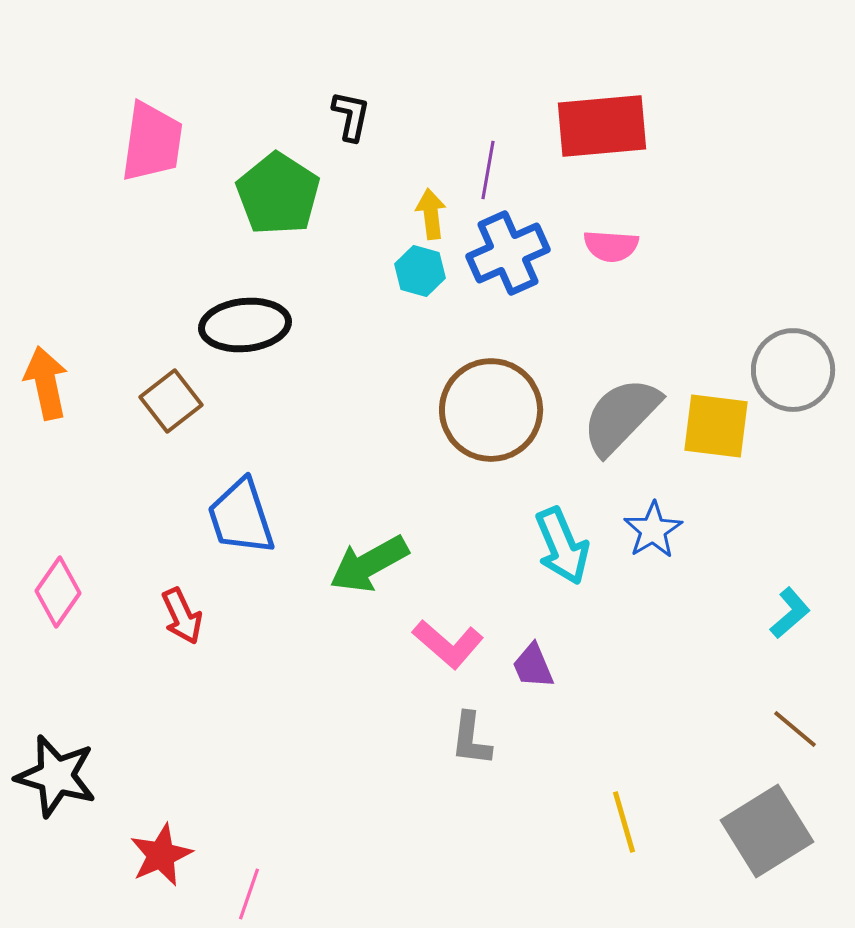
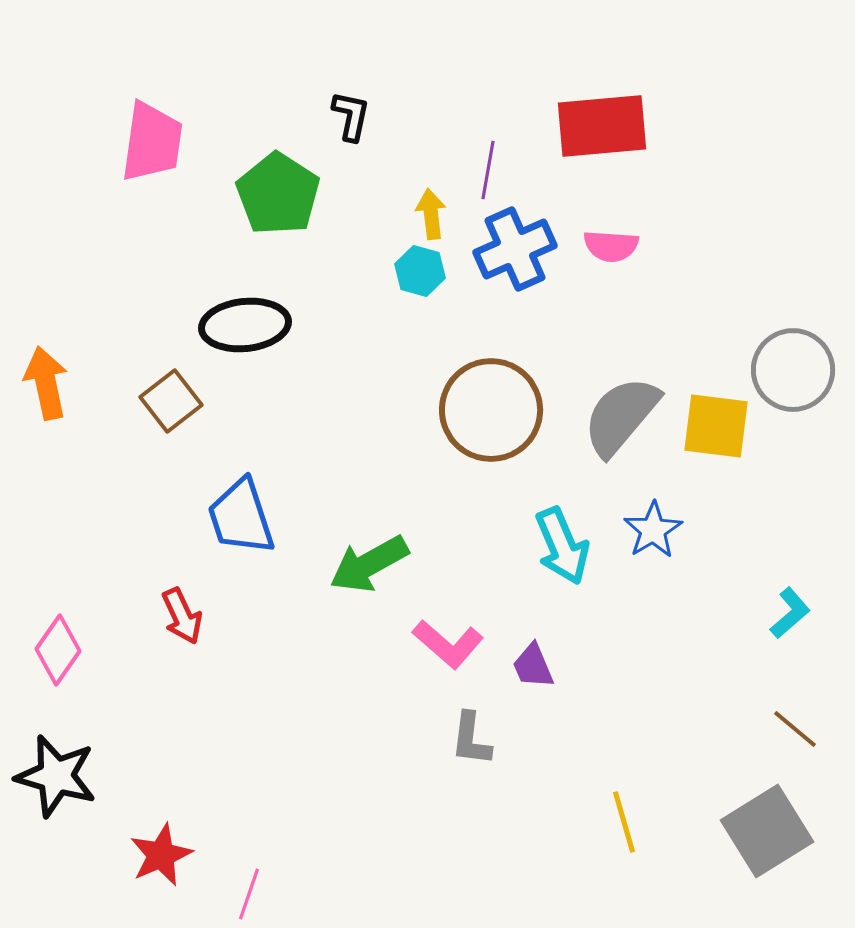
blue cross: moved 7 px right, 4 px up
gray semicircle: rotated 4 degrees counterclockwise
pink diamond: moved 58 px down
